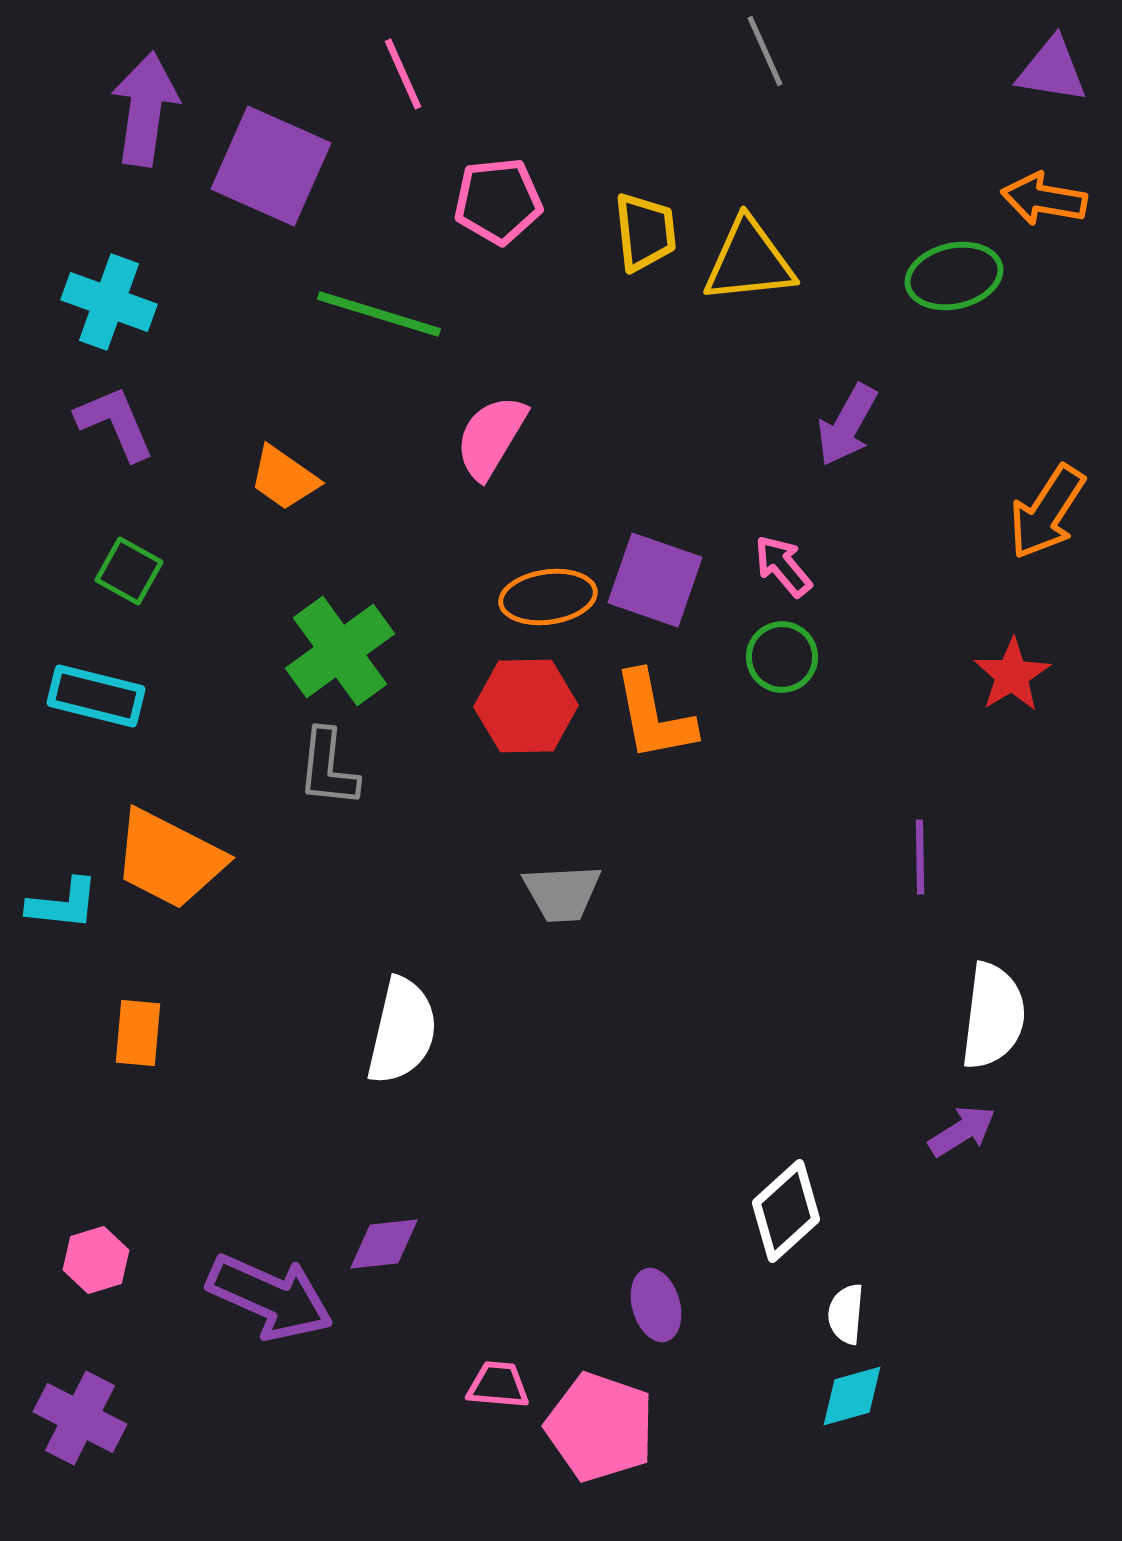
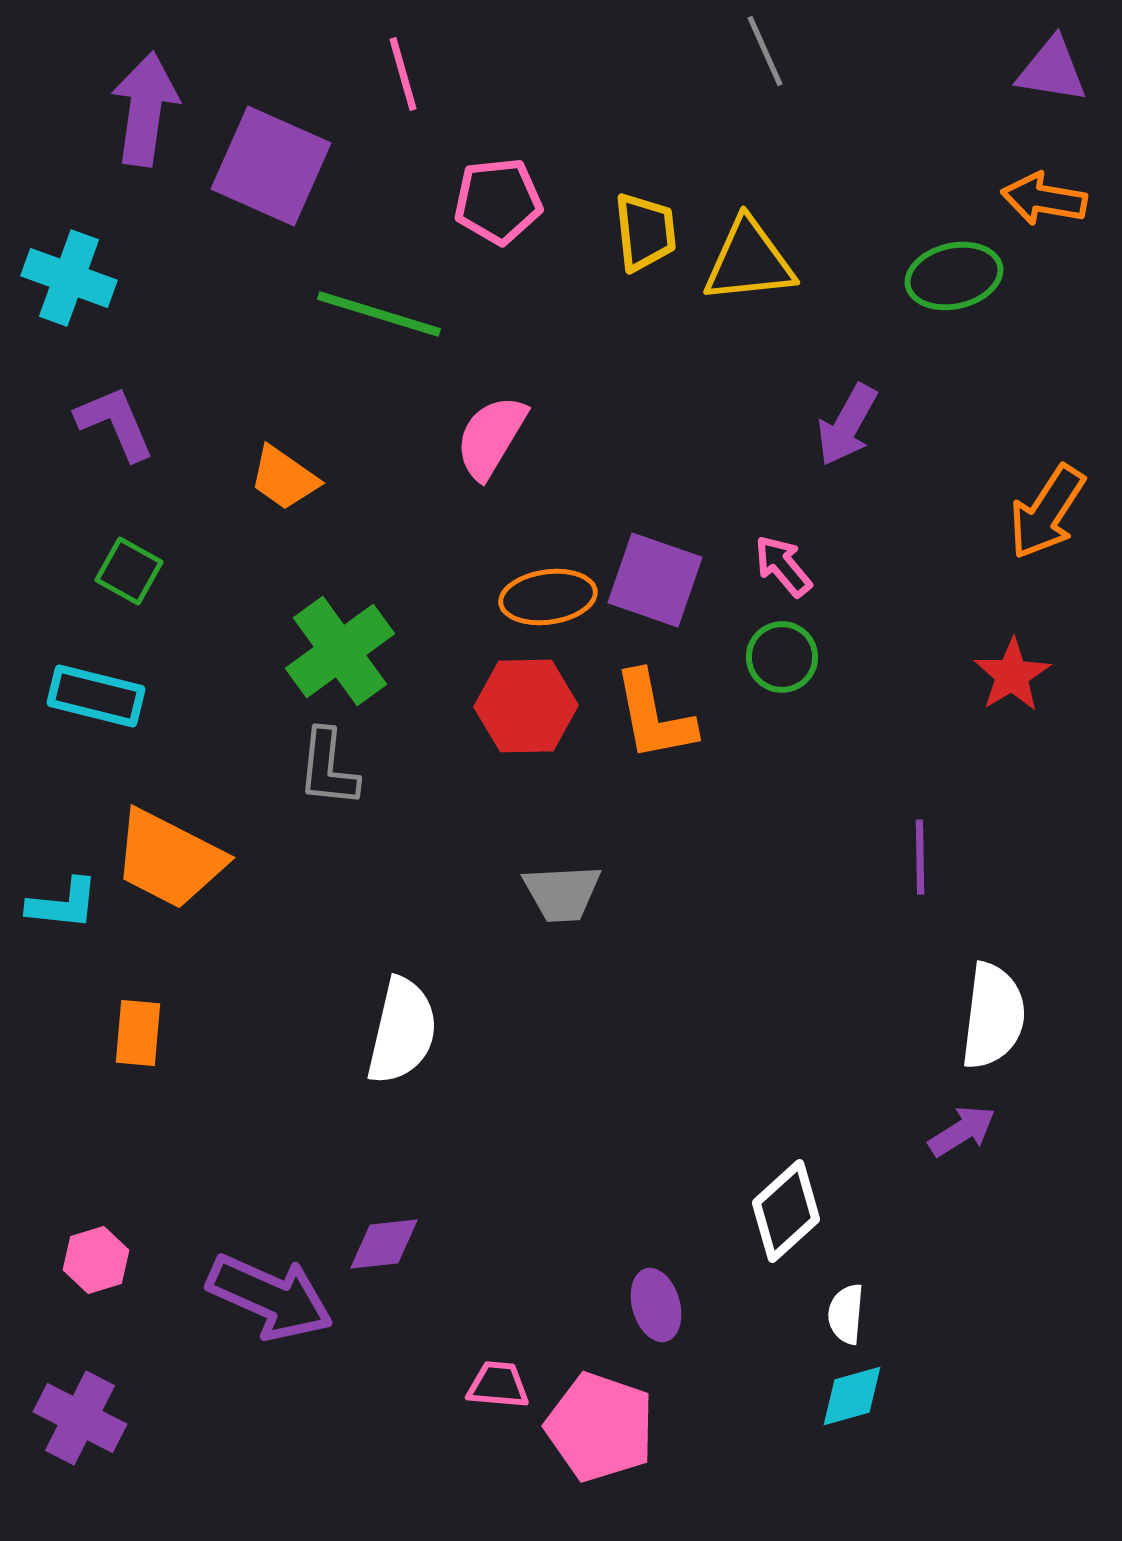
pink line at (403, 74): rotated 8 degrees clockwise
cyan cross at (109, 302): moved 40 px left, 24 px up
